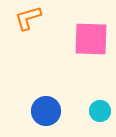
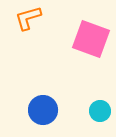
pink square: rotated 18 degrees clockwise
blue circle: moved 3 px left, 1 px up
